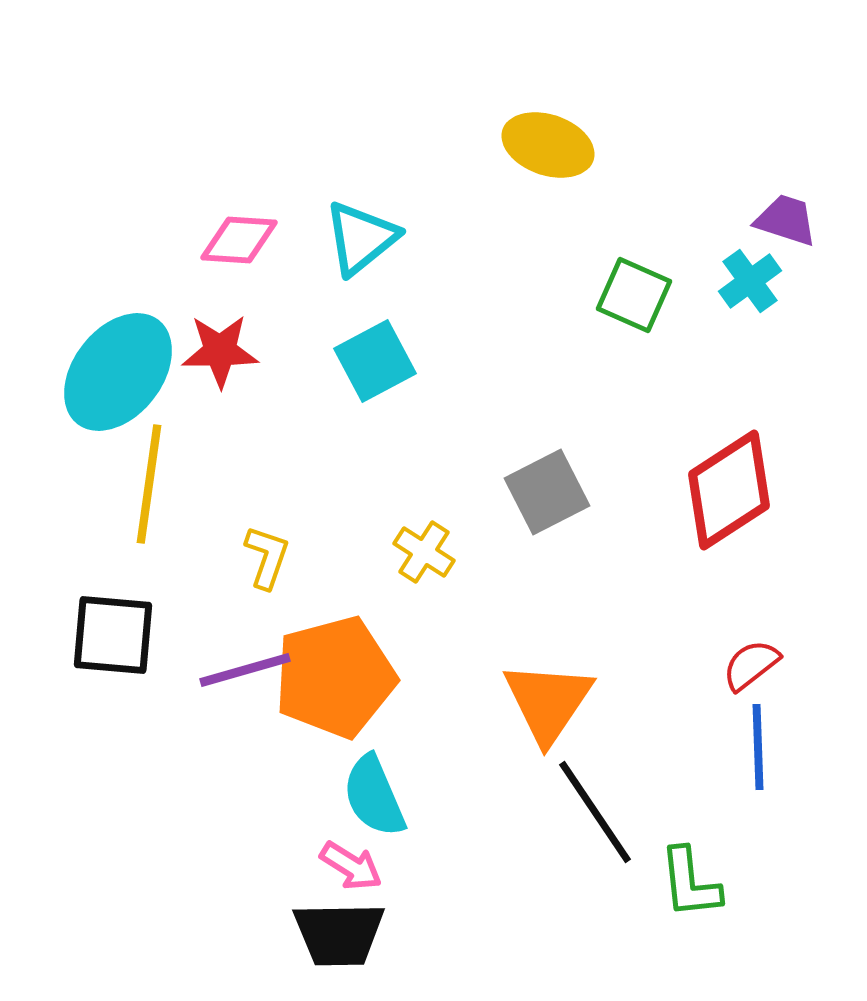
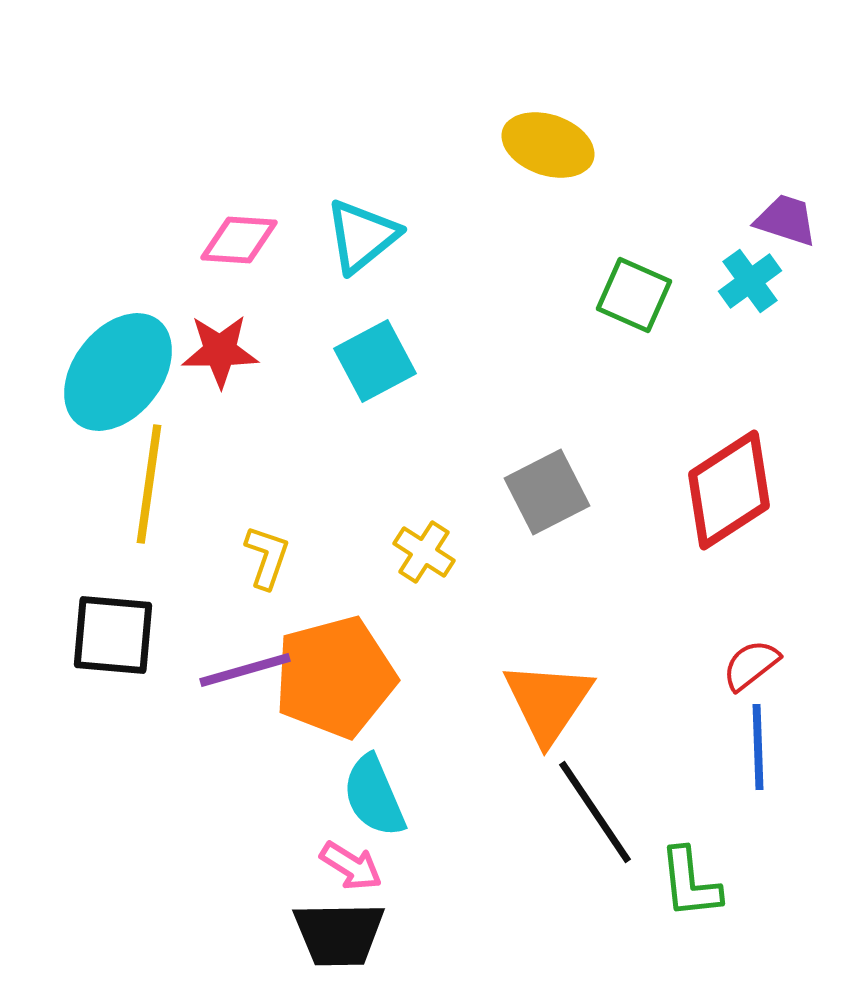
cyan triangle: moved 1 px right, 2 px up
